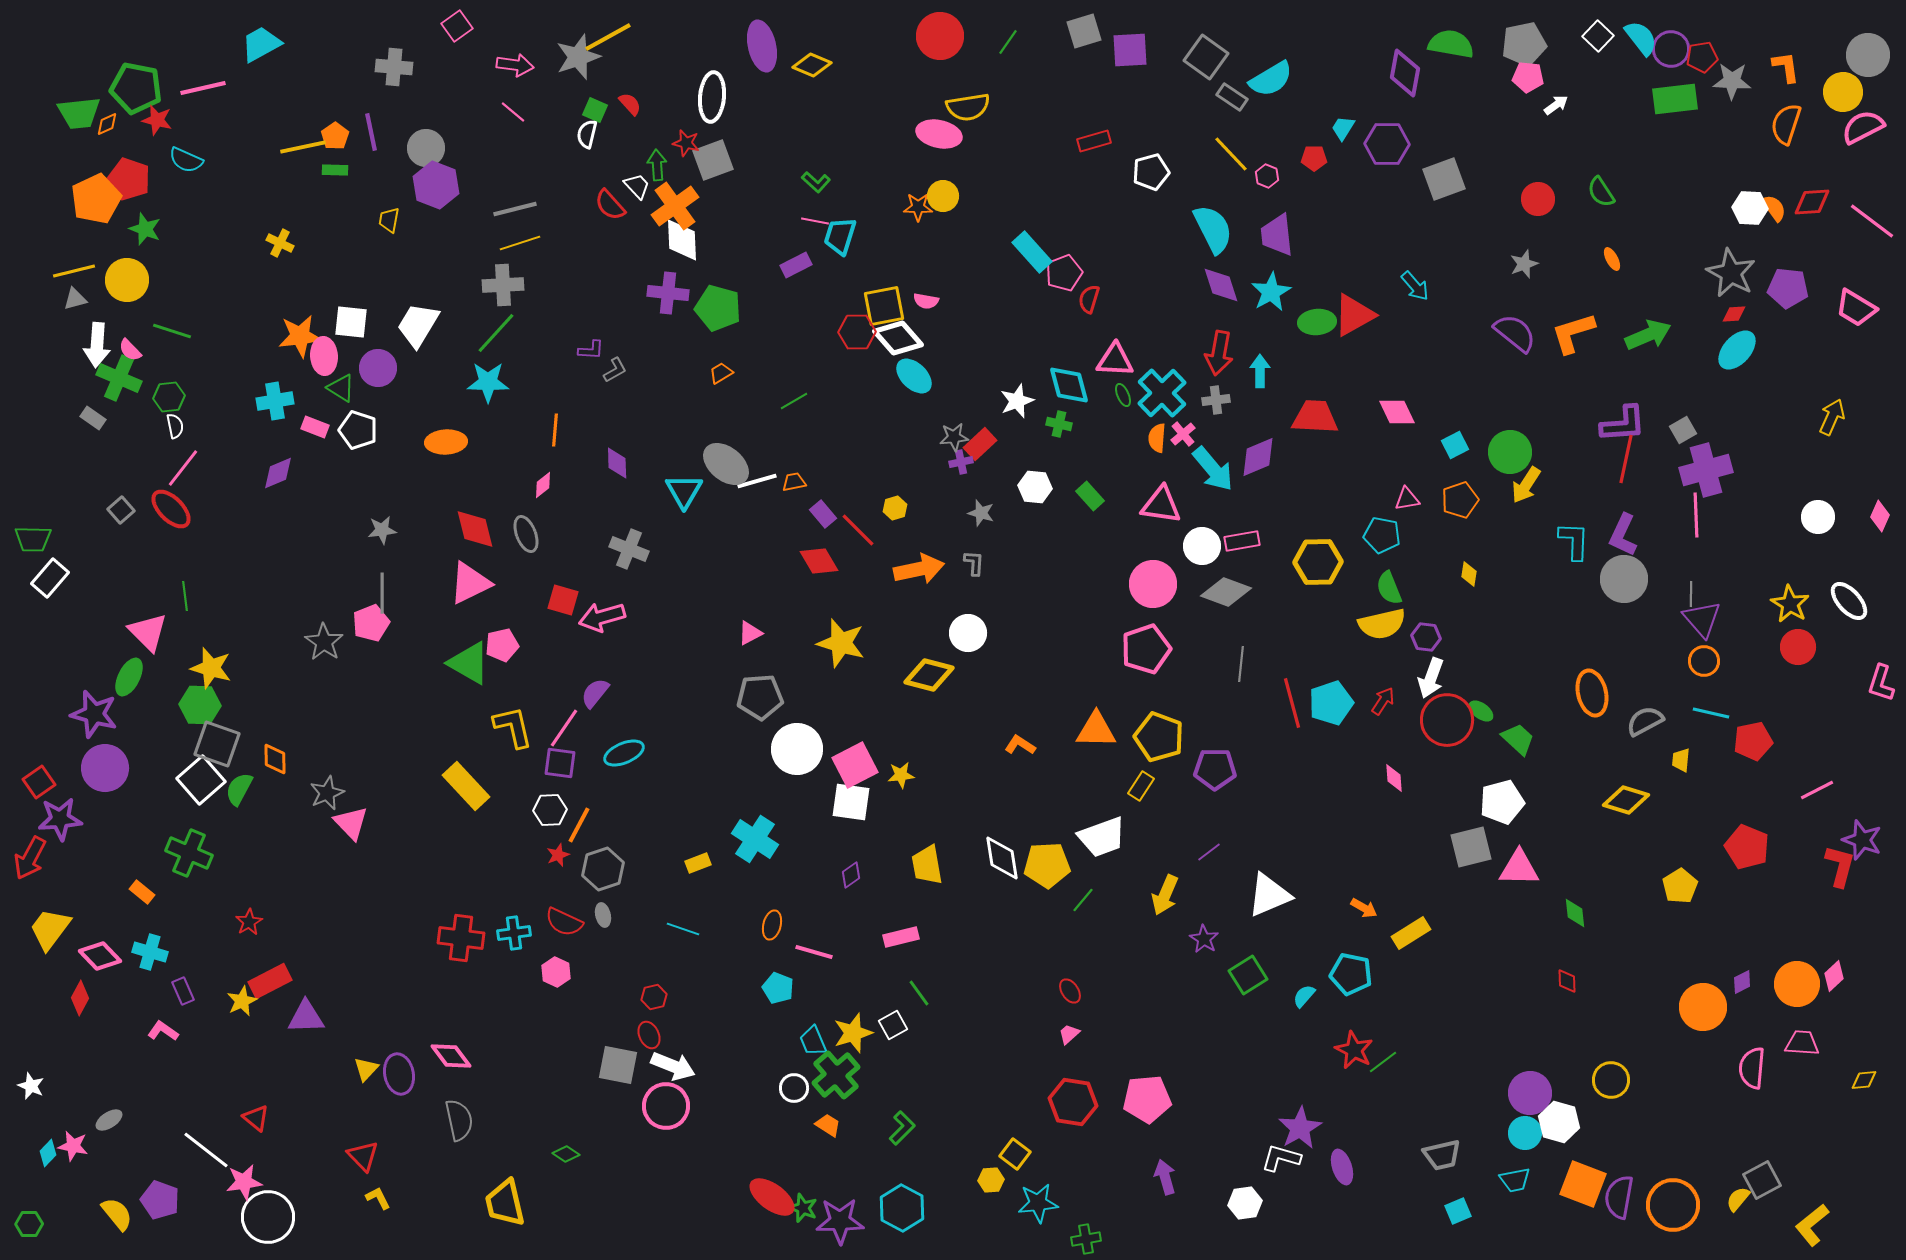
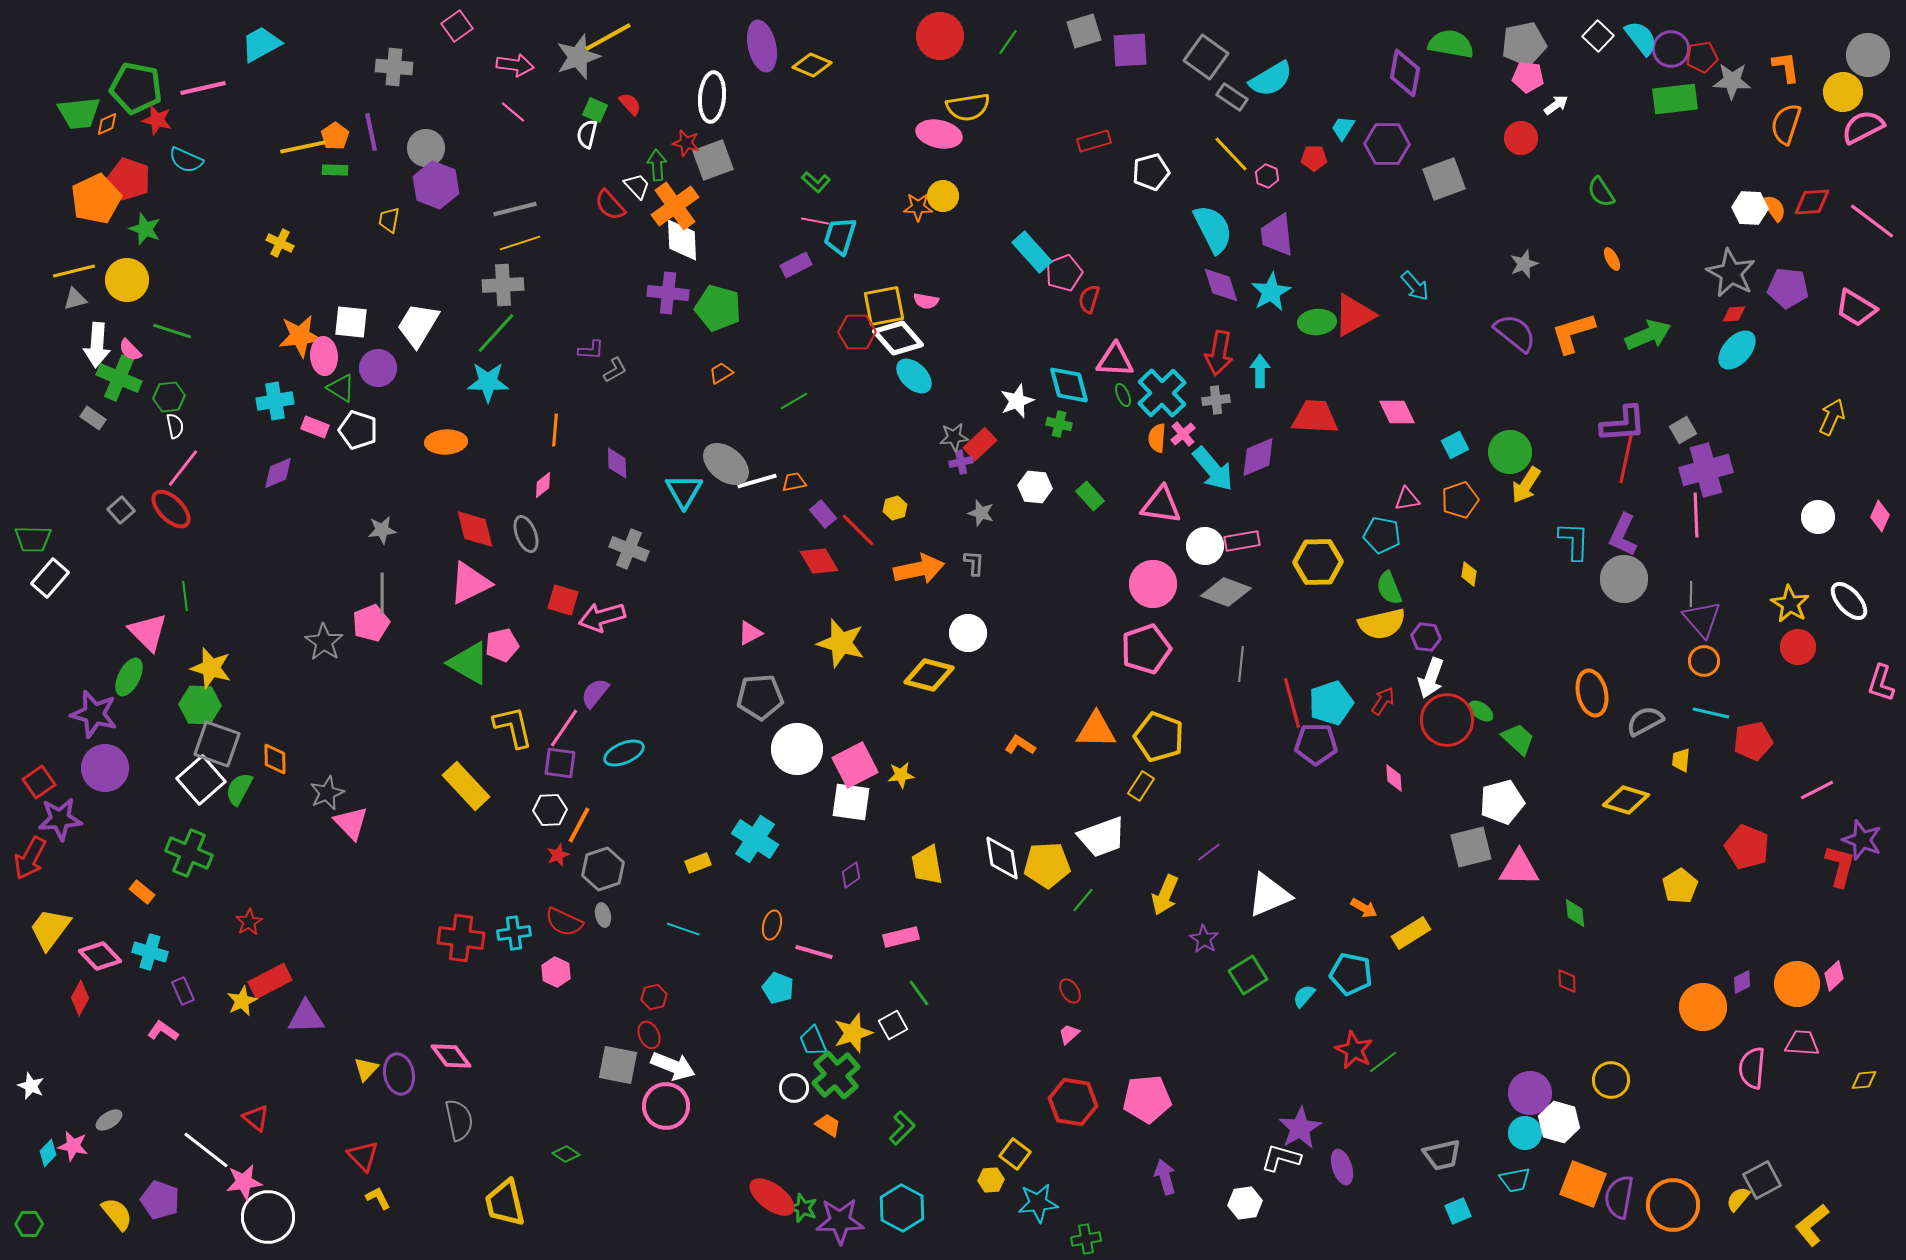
red circle at (1538, 199): moved 17 px left, 61 px up
white circle at (1202, 546): moved 3 px right
purple pentagon at (1215, 769): moved 101 px right, 25 px up
